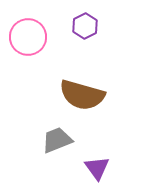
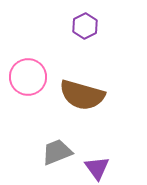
pink circle: moved 40 px down
gray trapezoid: moved 12 px down
